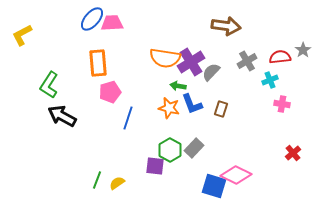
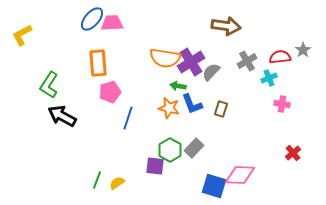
cyan cross: moved 1 px left, 2 px up
pink diamond: moved 4 px right; rotated 24 degrees counterclockwise
